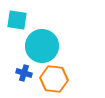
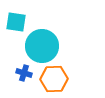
cyan square: moved 1 px left, 2 px down
orange hexagon: rotated 8 degrees counterclockwise
